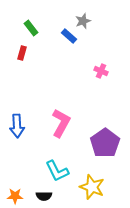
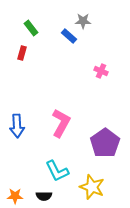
gray star: rotated 21 degrees clockwise
